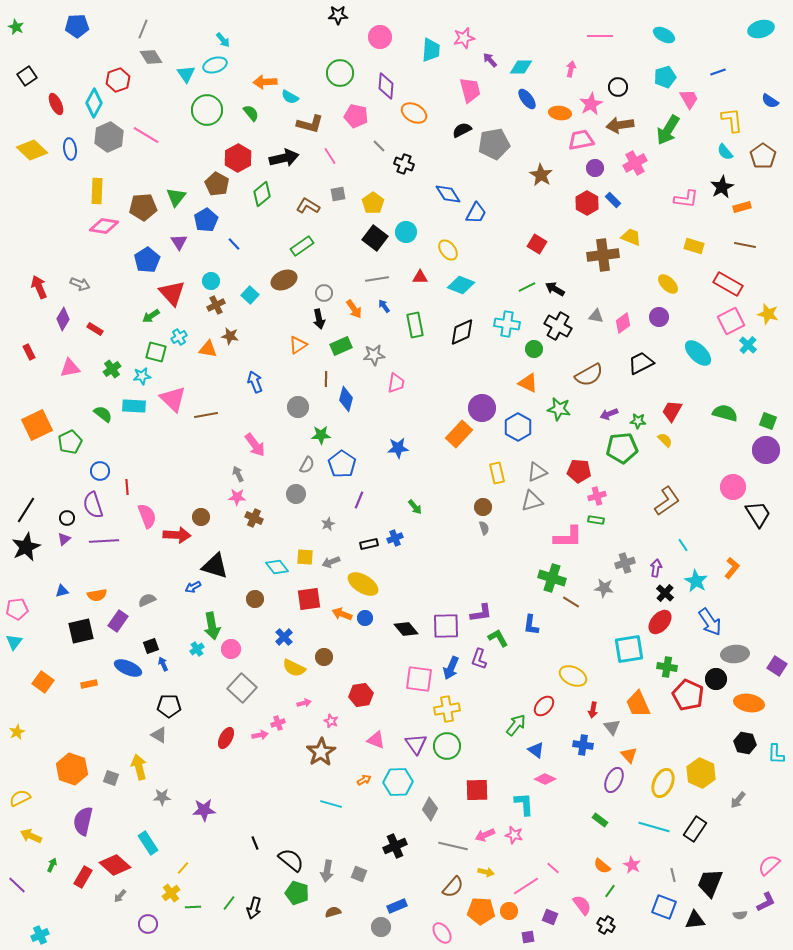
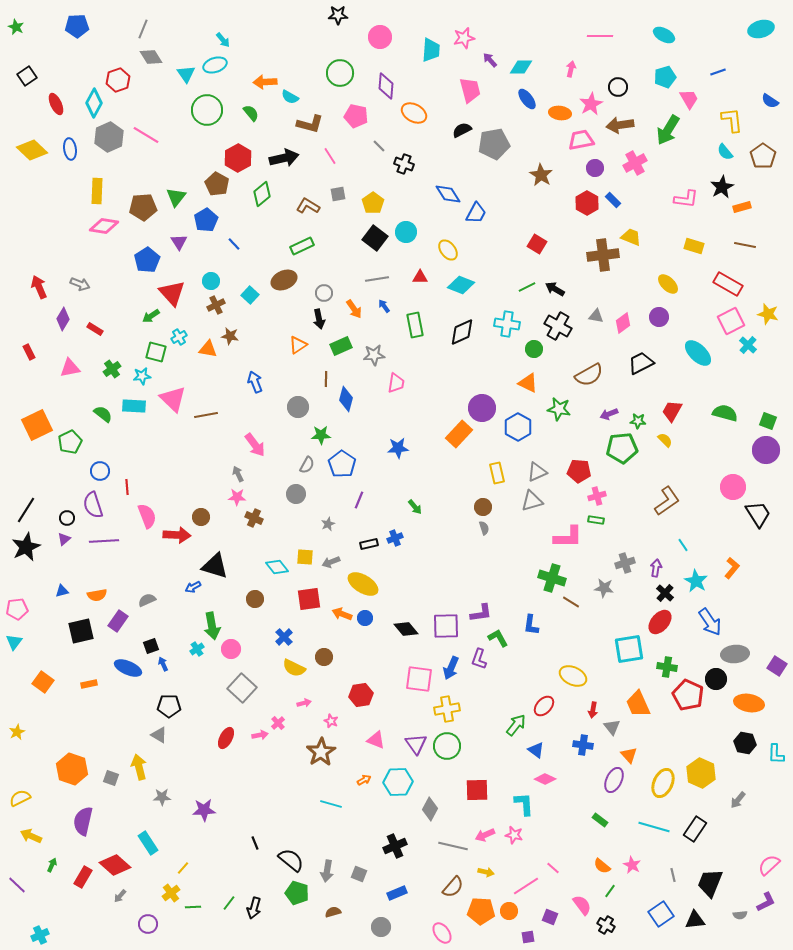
green rectangle at (302, 246): rotated 10 degrees clockwise
pink cross at (278, 723): rotated 24 degrees counterclockwise
blue rectangle at (397, 906): moved 13 px up
blue square at (664, 907): moved 3 px left, 7 px down; rotated 35 degrees clockwise
